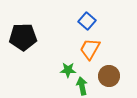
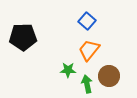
orange trapezoid: moved 1 px left, 1 px down; rotated 10 degrees clockwise
green arrow: moved 5 px right, 2 px up
